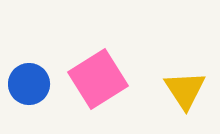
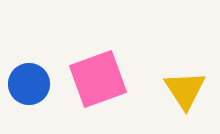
pink square: rotated 12 degrees clockwise
